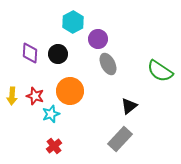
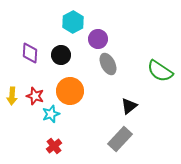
black circle: moved 3 px right, 1 px down
